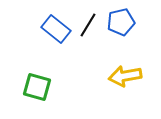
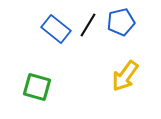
yellow arrow: rotated 44 degrees counterclockwise
